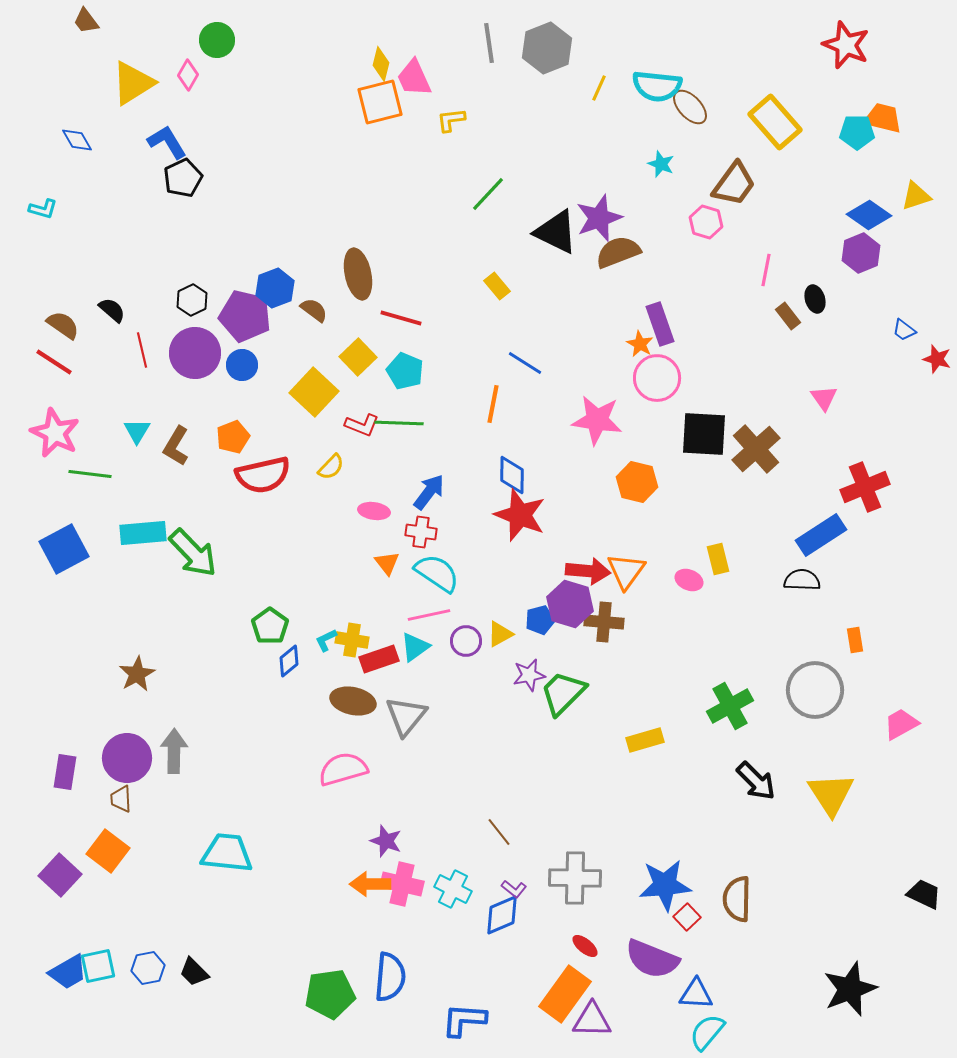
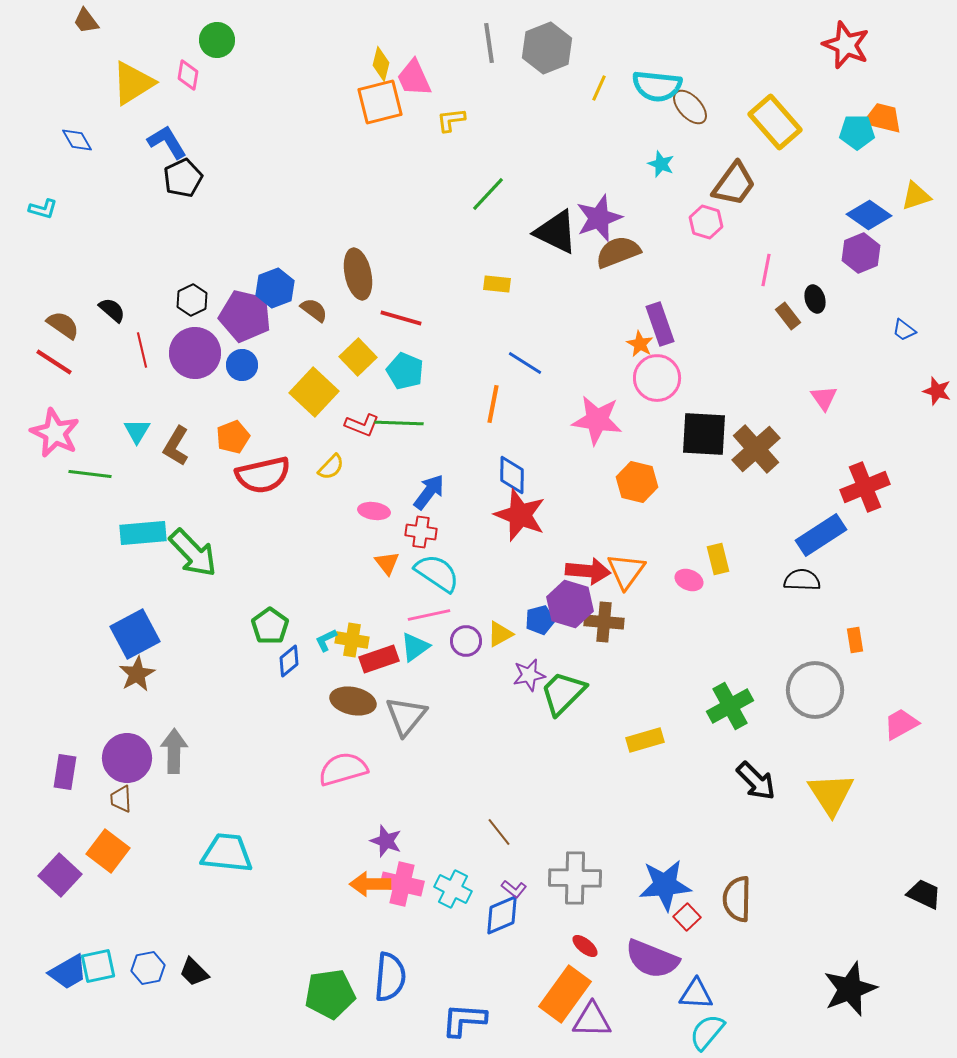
pink diamond at (188, 75): rotated 20 degrees counterclockwise
yellow rectangle at (497, 286): moved 2 px up; rotated 44 degrees counterclockwise
red star at (937, 359): moved 32 px down
blue square at (64, 549): moved 71 px right, 85 px down
